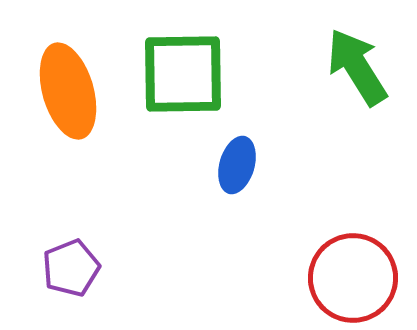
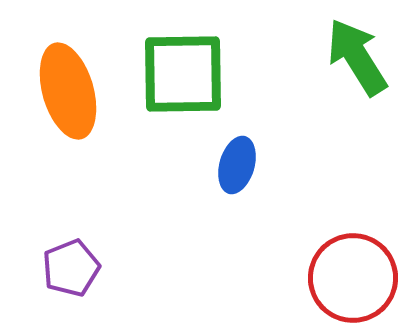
green arrow: moved 10 px up
